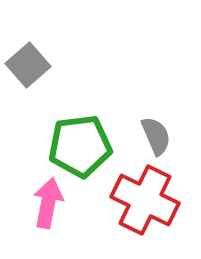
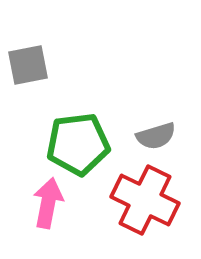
gray square: rotated 30 degrees clockwise
gray semicircle: rotated 96 degrees clockwise
green pentagon: moved 2 px left, 2 px up
